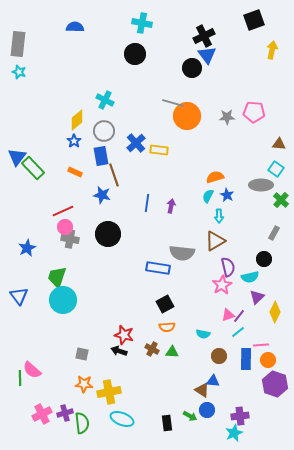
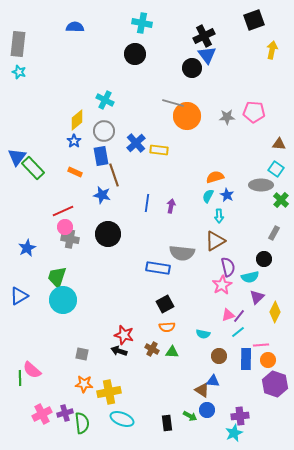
blue triangle at (19, 296): rotated 36 degrees clockwise
